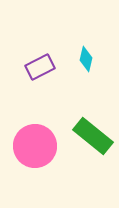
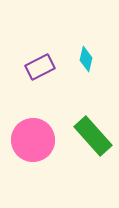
green rectangle: rotated 9 degrees clockwise
pink circle: moved 2 px left, 6 px up
